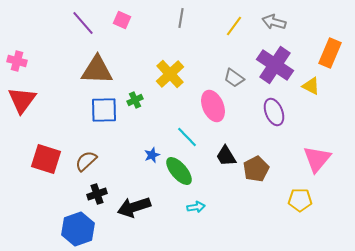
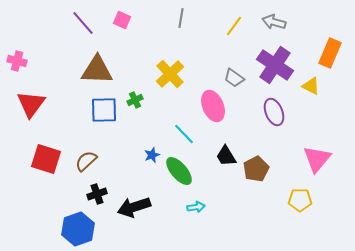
red triangle: moved 9 px right, 4 px down
cyan line: moved 3 px left, 3 px up
